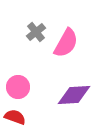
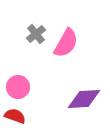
gray cross: moved 2 px down
purple diamond: moved 10 px right, 4 px down
red semicircle: moved 1 px up
